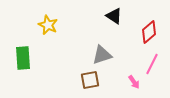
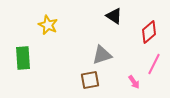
pink line: moved 2 px right
